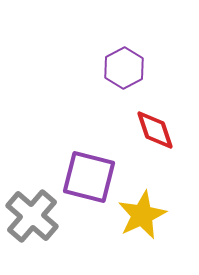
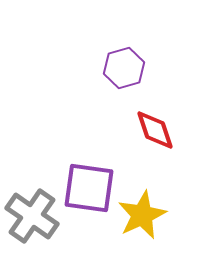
purple hexagon: rotated 12 degrees clockwise
purple square: moved 11 px down; rotated 6 degrees counterclockwise
gray cross: rotated 6 degrees counterclockwise
